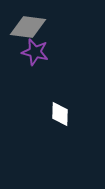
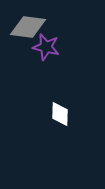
purple star: moved 11 px right, 5 px up
